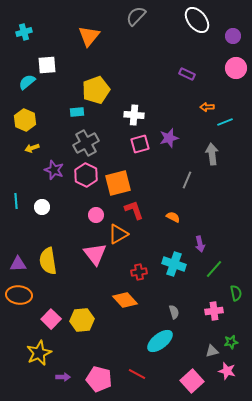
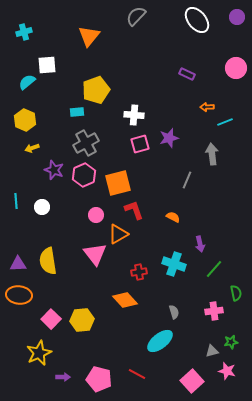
purple circle at (233, 36): moved 4 px right, 19 px up
pink hexagon at (86, 175): moved 2 px left; rotated 10 degrees clockwise
